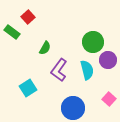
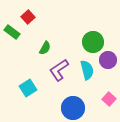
purple L-shape: rotated 20 degrees clockwise
